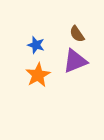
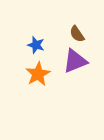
orange star: moved 1 px up
